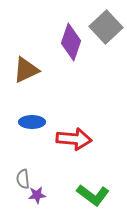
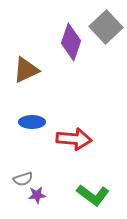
gray semicircle: rotated 102 degrees counterclockwise
